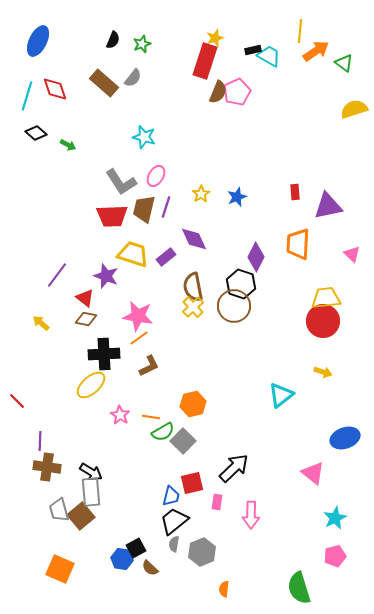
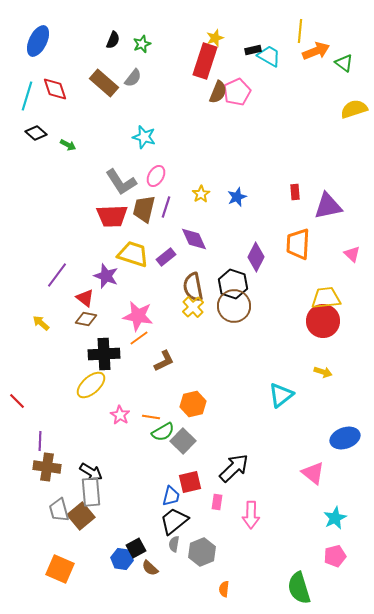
orange arrow at (316, 51): rotated 12 degrees clockwise
black hexagon at (241, 284): moved 8 px left
brown L-shape at (149, 366): moved 15 px right, 5 px up
red square at (192, 483): moved 2 px left, 1 px up
